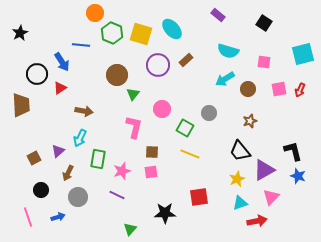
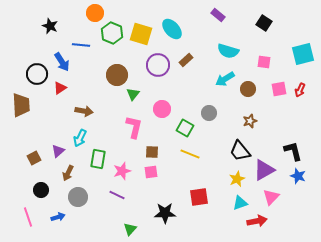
black star at (20, 33): moved 30 px right, 7 px up; rotated 21 degrees counterclockwise
